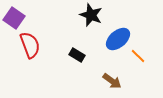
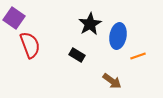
black star: moved 1 px left, 9 px down; rotated 20 degrees clockwise
blue ellipse: moved 3 px up; rotated 40 degrees counterclockwise
orange line: rotated 63 degrees counterclockwise
